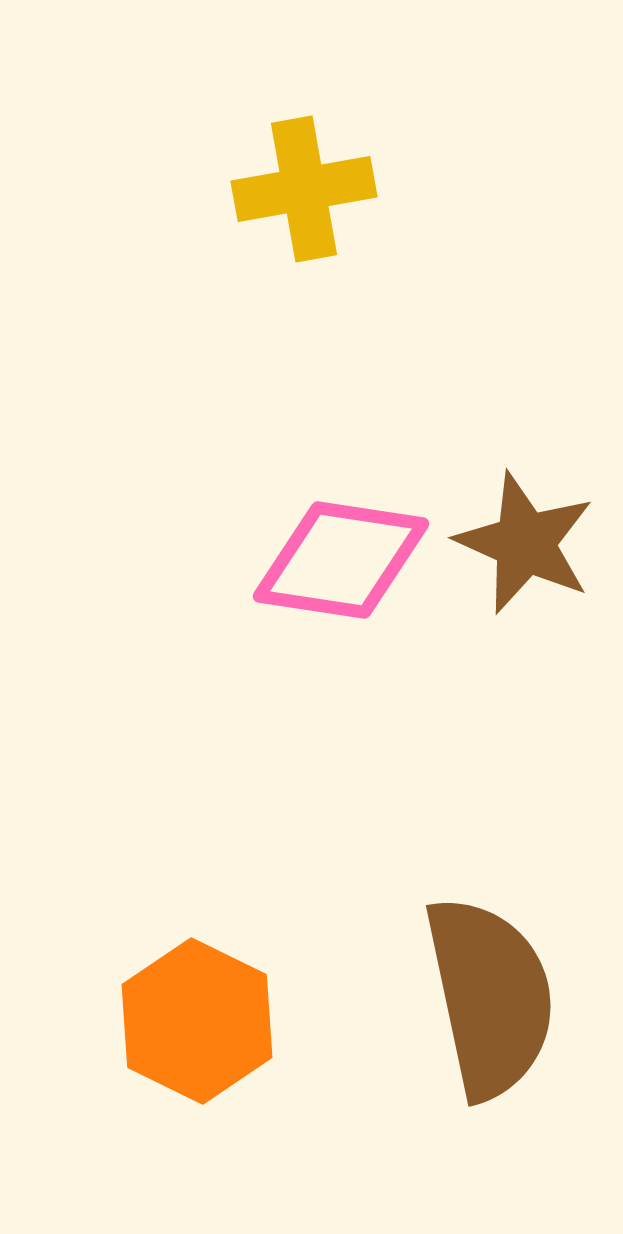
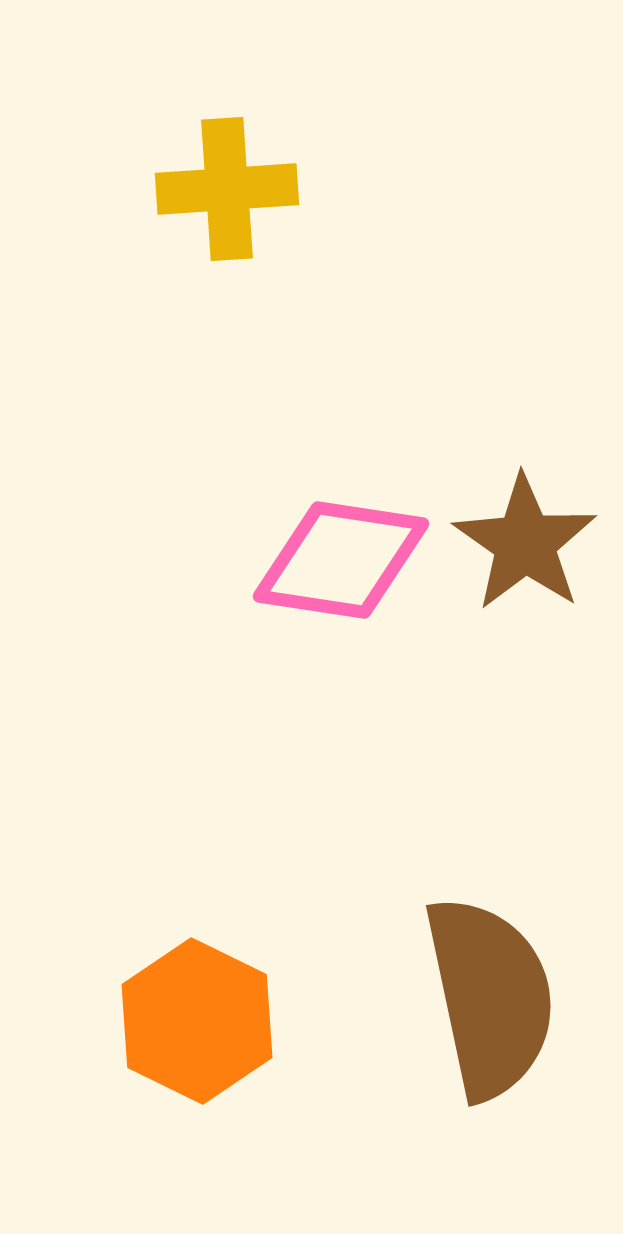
yellow cross: moved 77 px left; rotated 6 degrees clockwise
brown star: rotated 11 degrees clockwise
